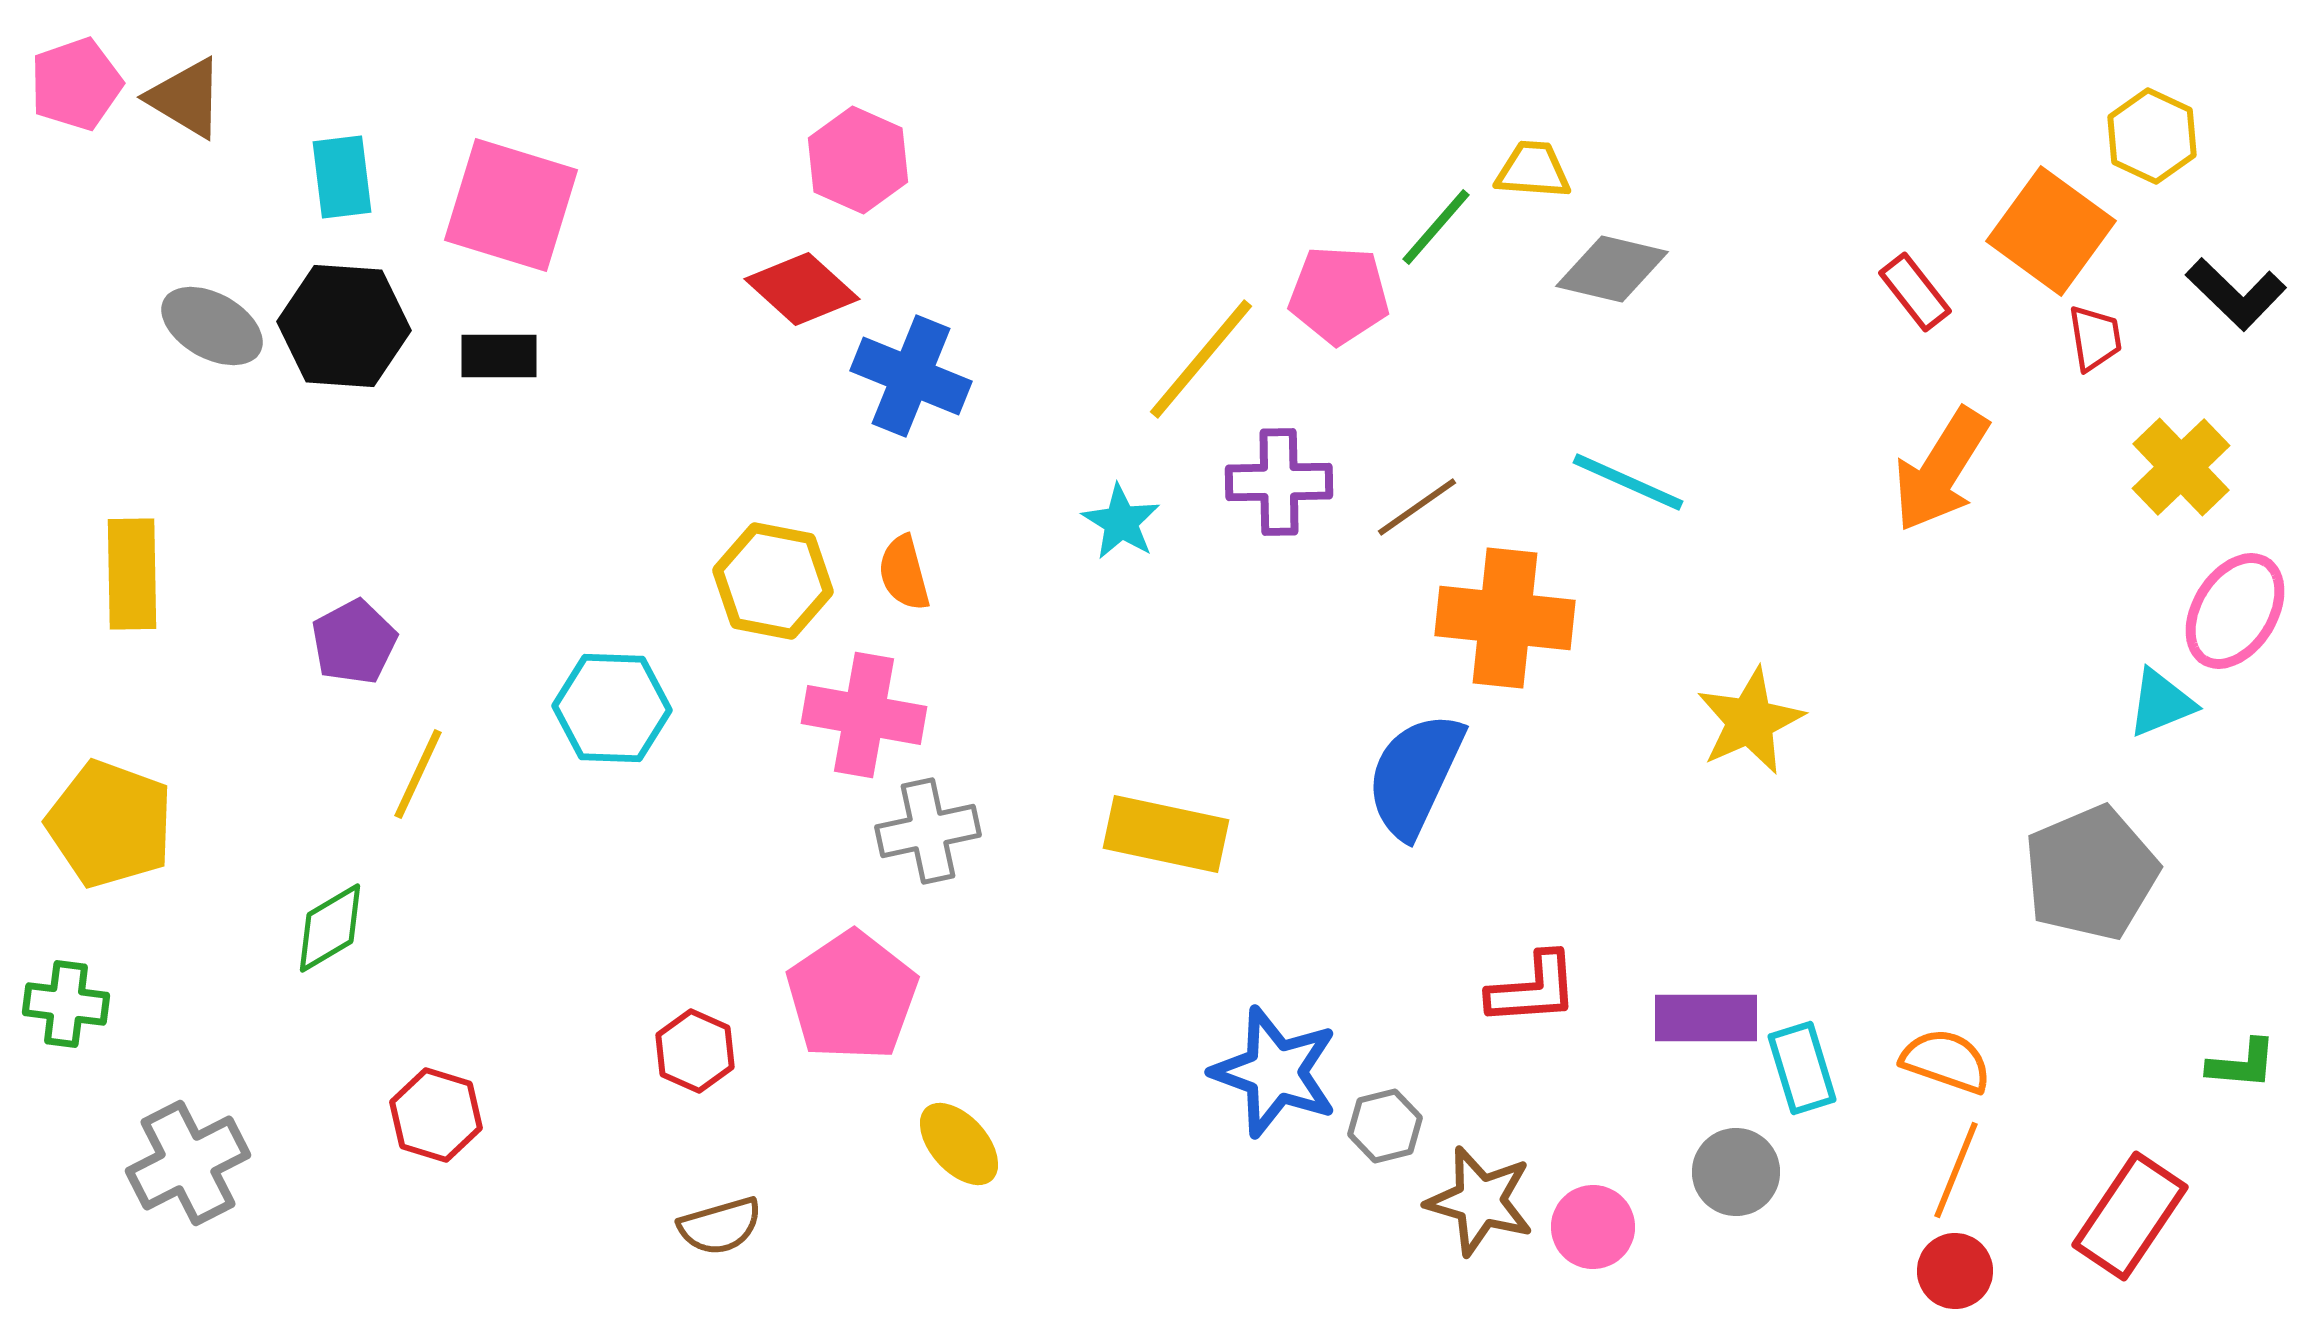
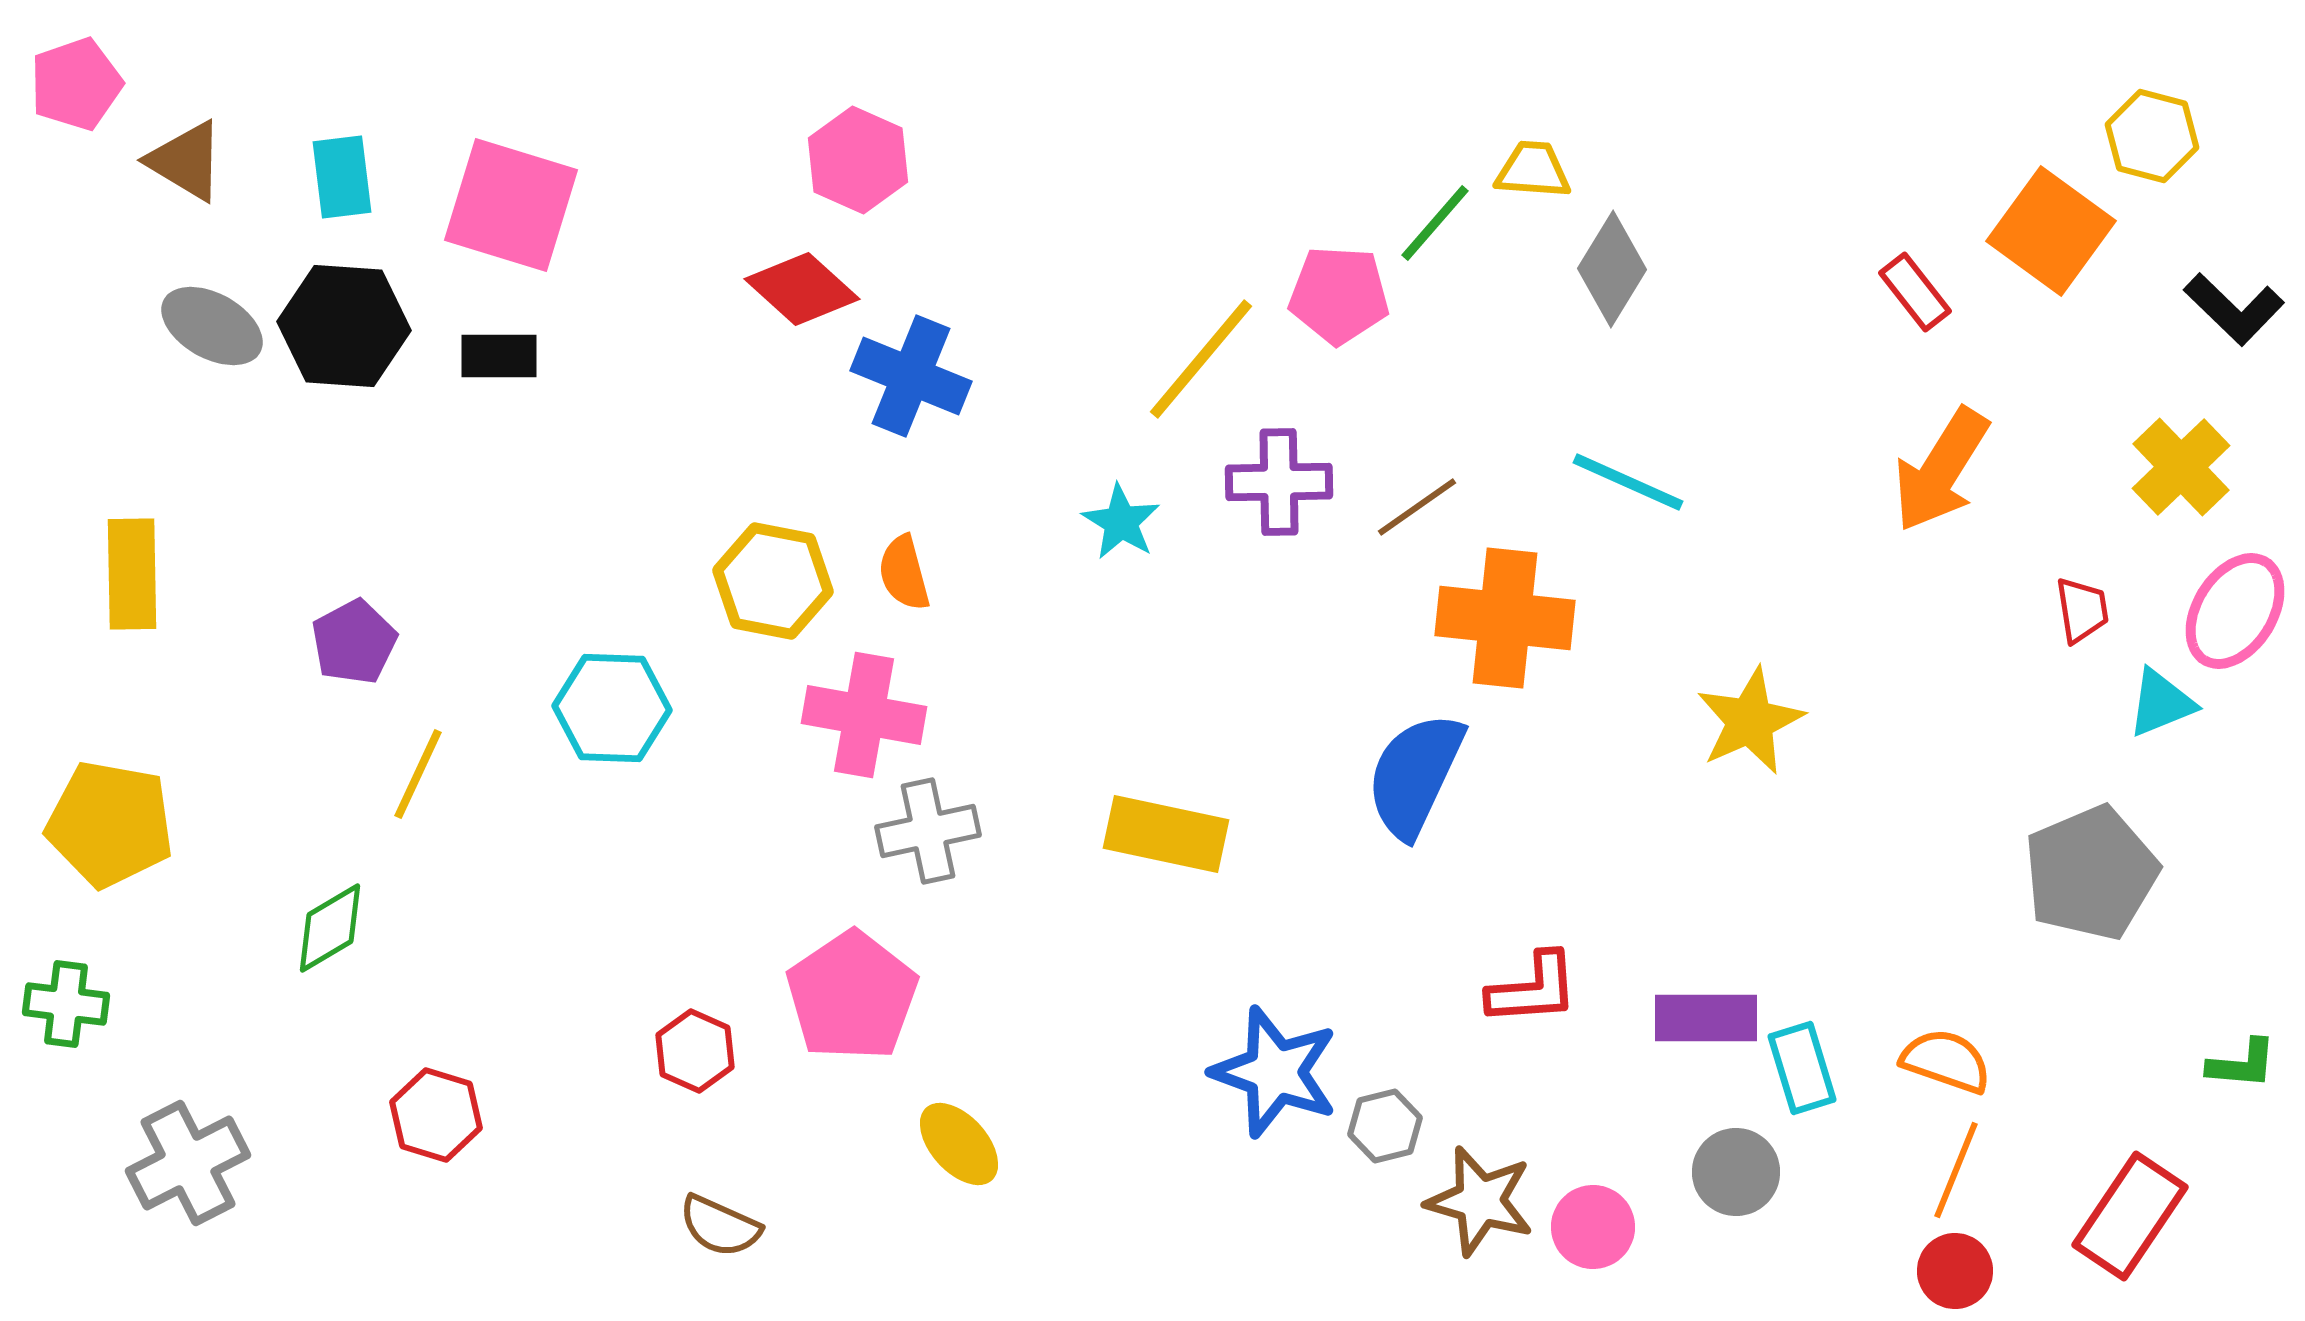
brown triangle at (186, 98): moved 63 px down
yellow hexagon at (2152, 136): rotated 10 degrees counterclockwise
green line at (1436, 227): moved 1 px left, 4 px up
gray diamond at (1612, 269): rotated 72 degrees counterclockwise
black L-shape at (2236, 294): moved 2 px left, 15 px down
red trapezoid at (2095, 338): moved 13 px left, 272 px down
yellow pentagon at (110, 824): rotated 10 degrees counterclockwise
brown semicircle at (720, 1226): rotated 40 degrees clockwise
